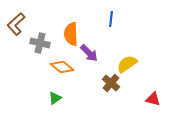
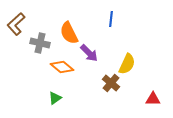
orange semicircle: moved 2 px left, 1 px up; rotated 25 degrees counterclockwise
yellow semicircle: rotated 150 degrees clockwise
red triangle: rotated 14 degrees counterclockwise
